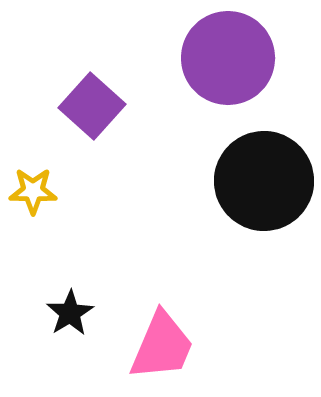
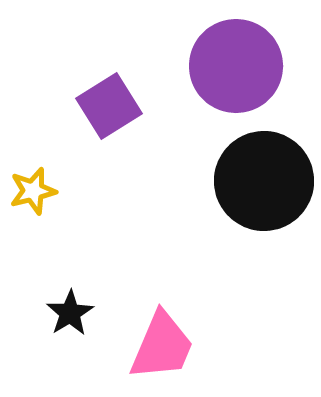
purple circle: moved 8 px right, 8 px down
purple square: moved 17 px right; rotated 16 degrees clockwise
yellow star: rotated 15 degrees counterclockwise
